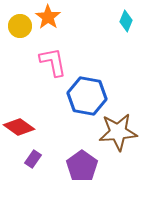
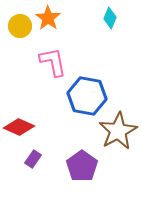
orange star: moved 1 px down
cyan diamond: moved 16 px left, 3 px up
red diamond: rotated 12 degrees counterclockwise
brown star: moved 1 px up; rotated 24 degrees counterclockwise
